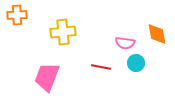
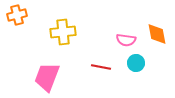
orange cross: rotated 12 degrees counterclockwise
pink semicircle: moved 1 px right, 3 px up
